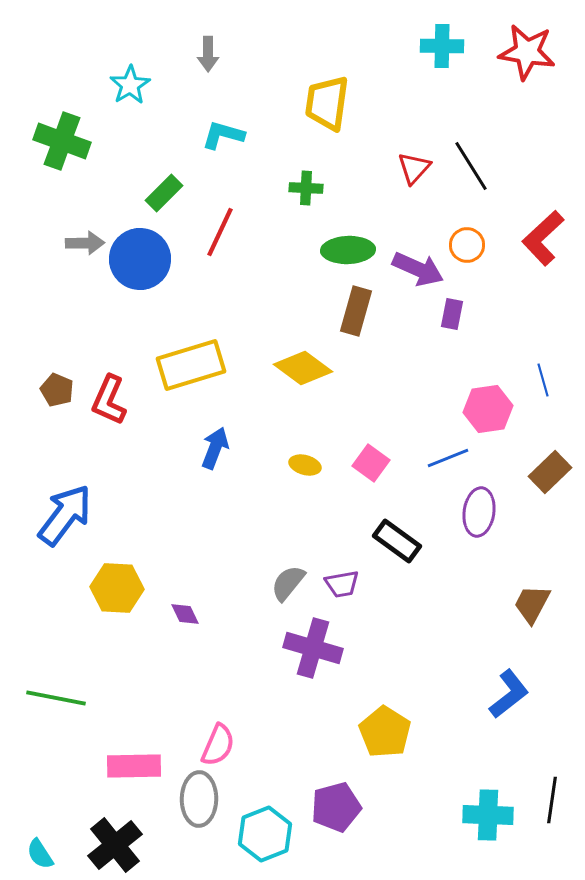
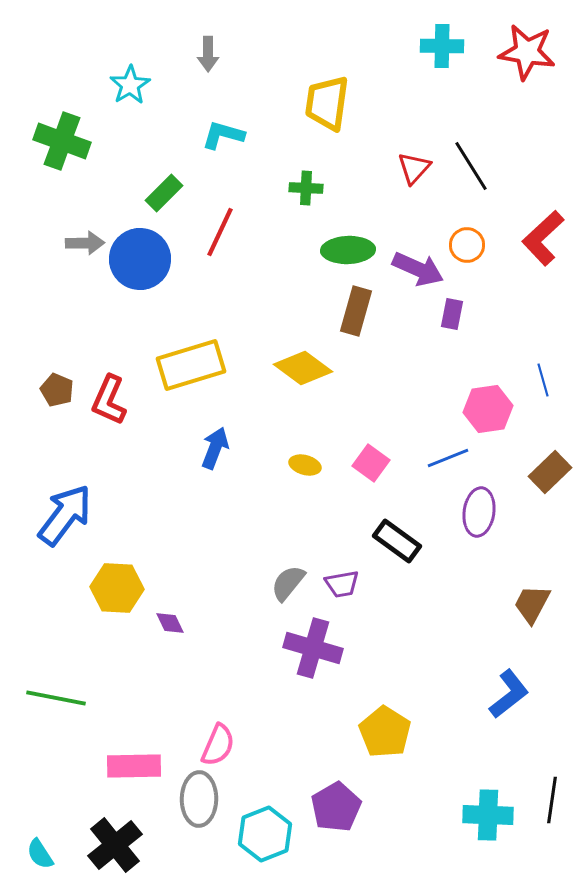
purple diamond at (185, 614): moved 15 px left, 9 px down
purple pentagon at (336, 807): rotated 15 degrees counterclockwise
